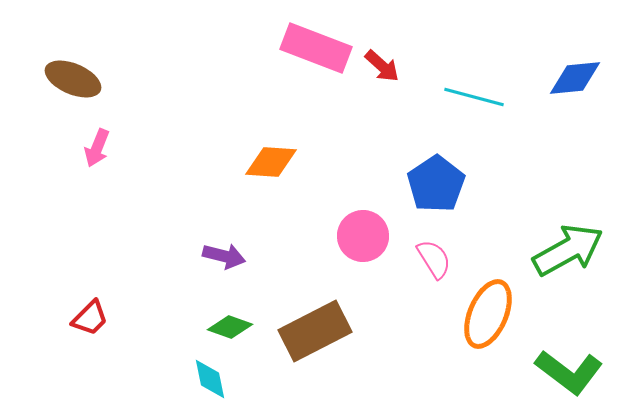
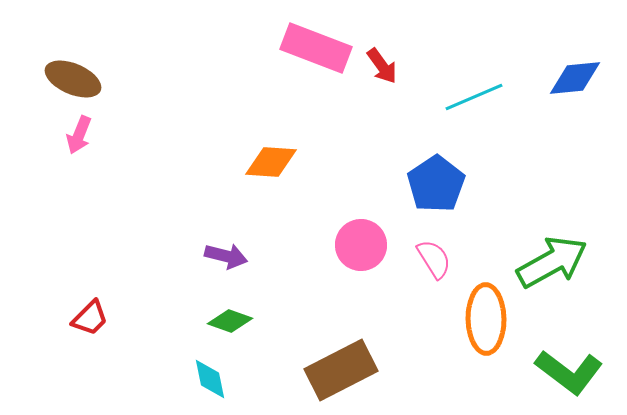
red arrow: rotated 12 degrees clockwise
cyan line: rotated 38 degrees counterclockwise
pink arrow: moved 18 px left, 13 px up
pink circle: moved 2 px left, 9 px down
green arrow: moved 16 px left, 12 px down
purple arrow: moved 2 px right
orange ellipse: moved 2 px left, 5 px down; rotated 24 degrees counterclockwise
green diamond: moved 6 px up
brown rectangle: moved 26 px right, 39 px down
